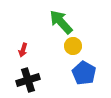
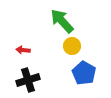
green arrow: moved 1 px right, 1 px up
yellow circle: moved 1 px left
red arrow: rotated 80 degrees clockwise
